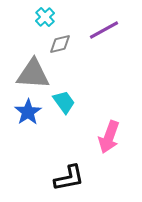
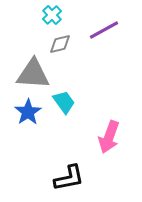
cyan cross: moved 7 px right, 2 px up
